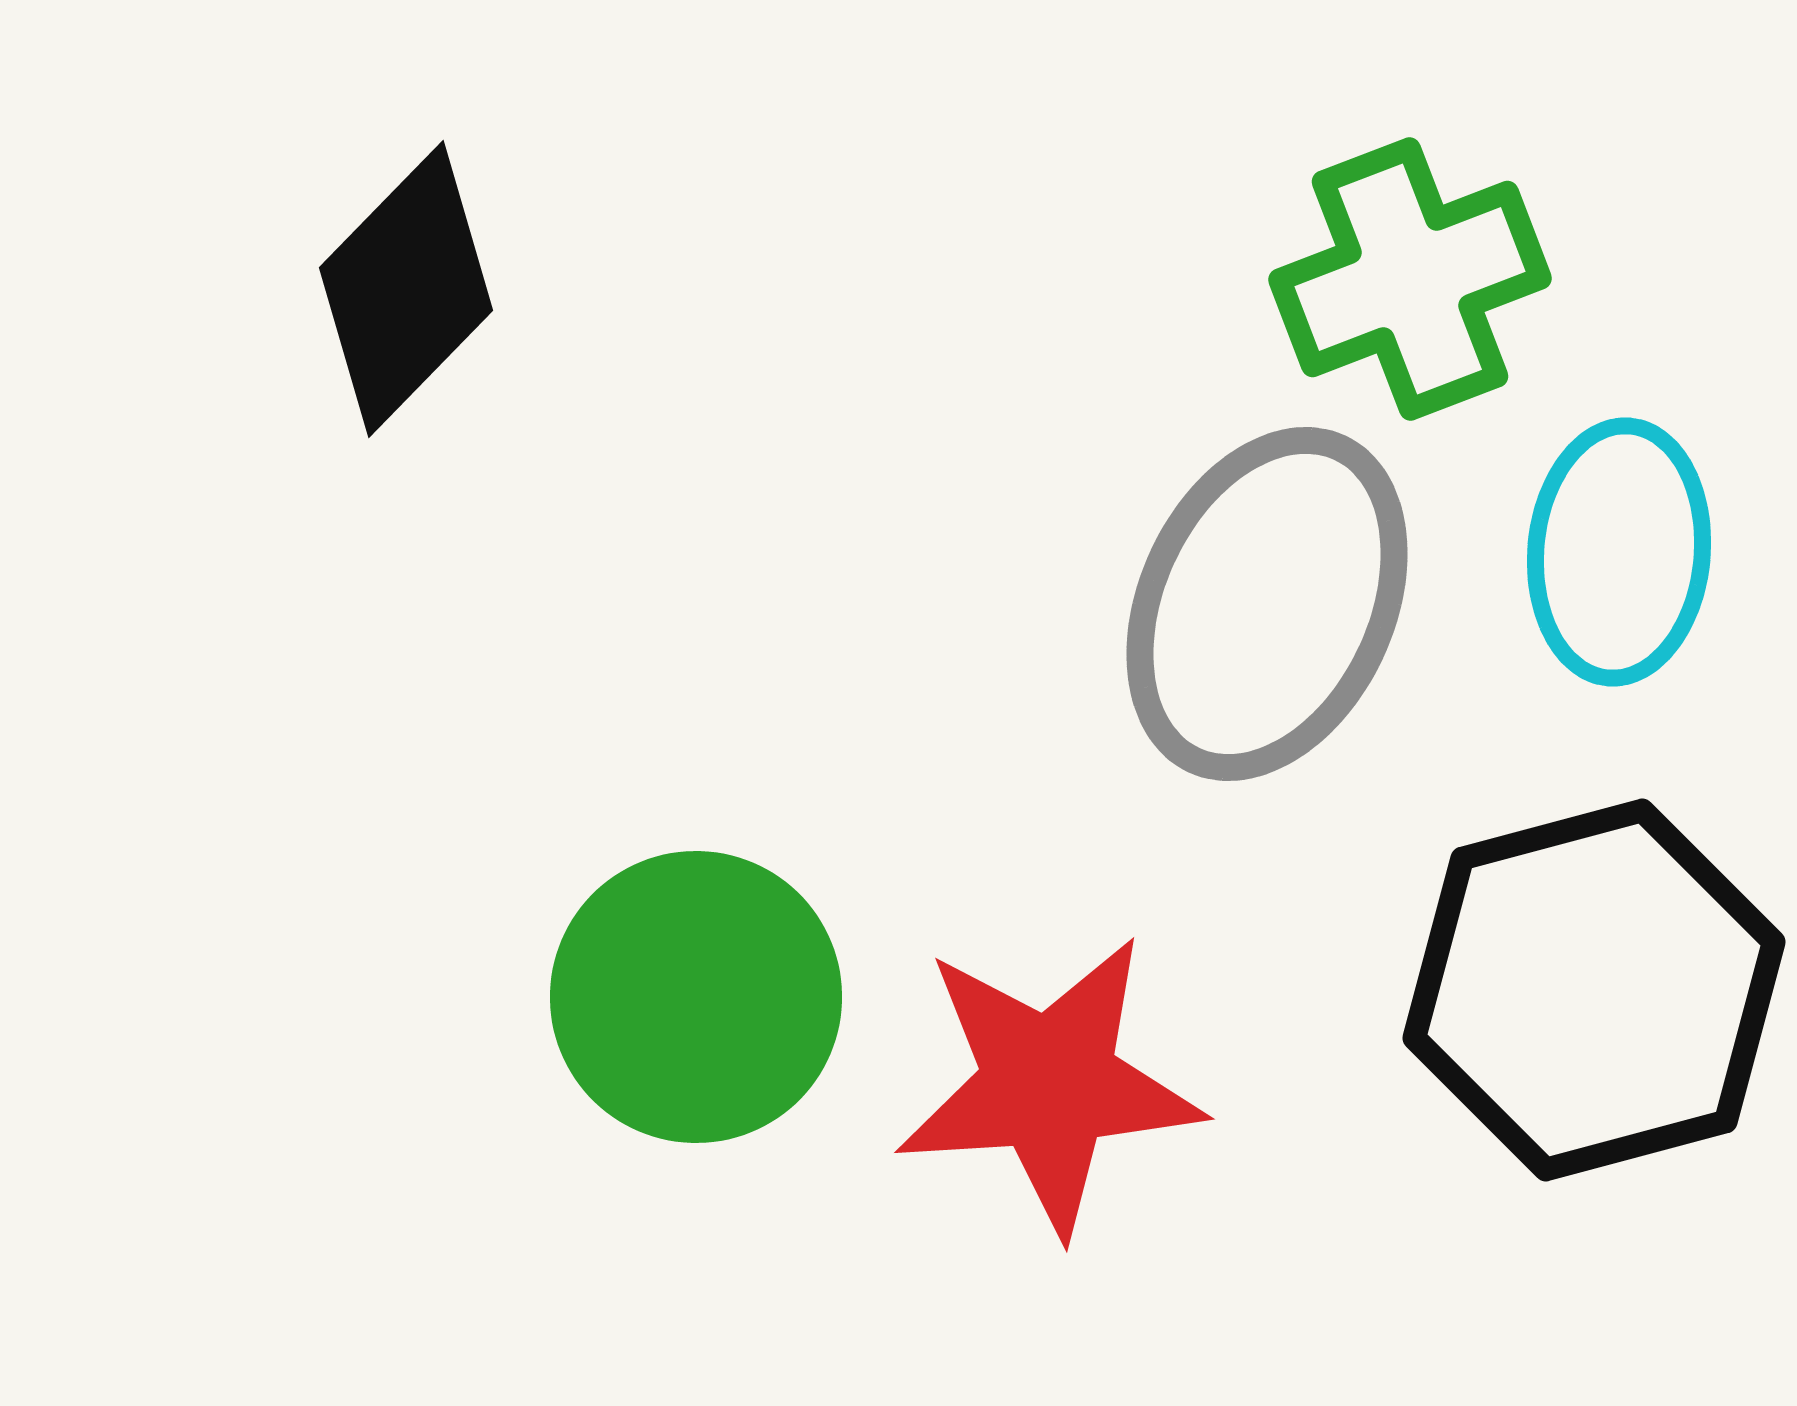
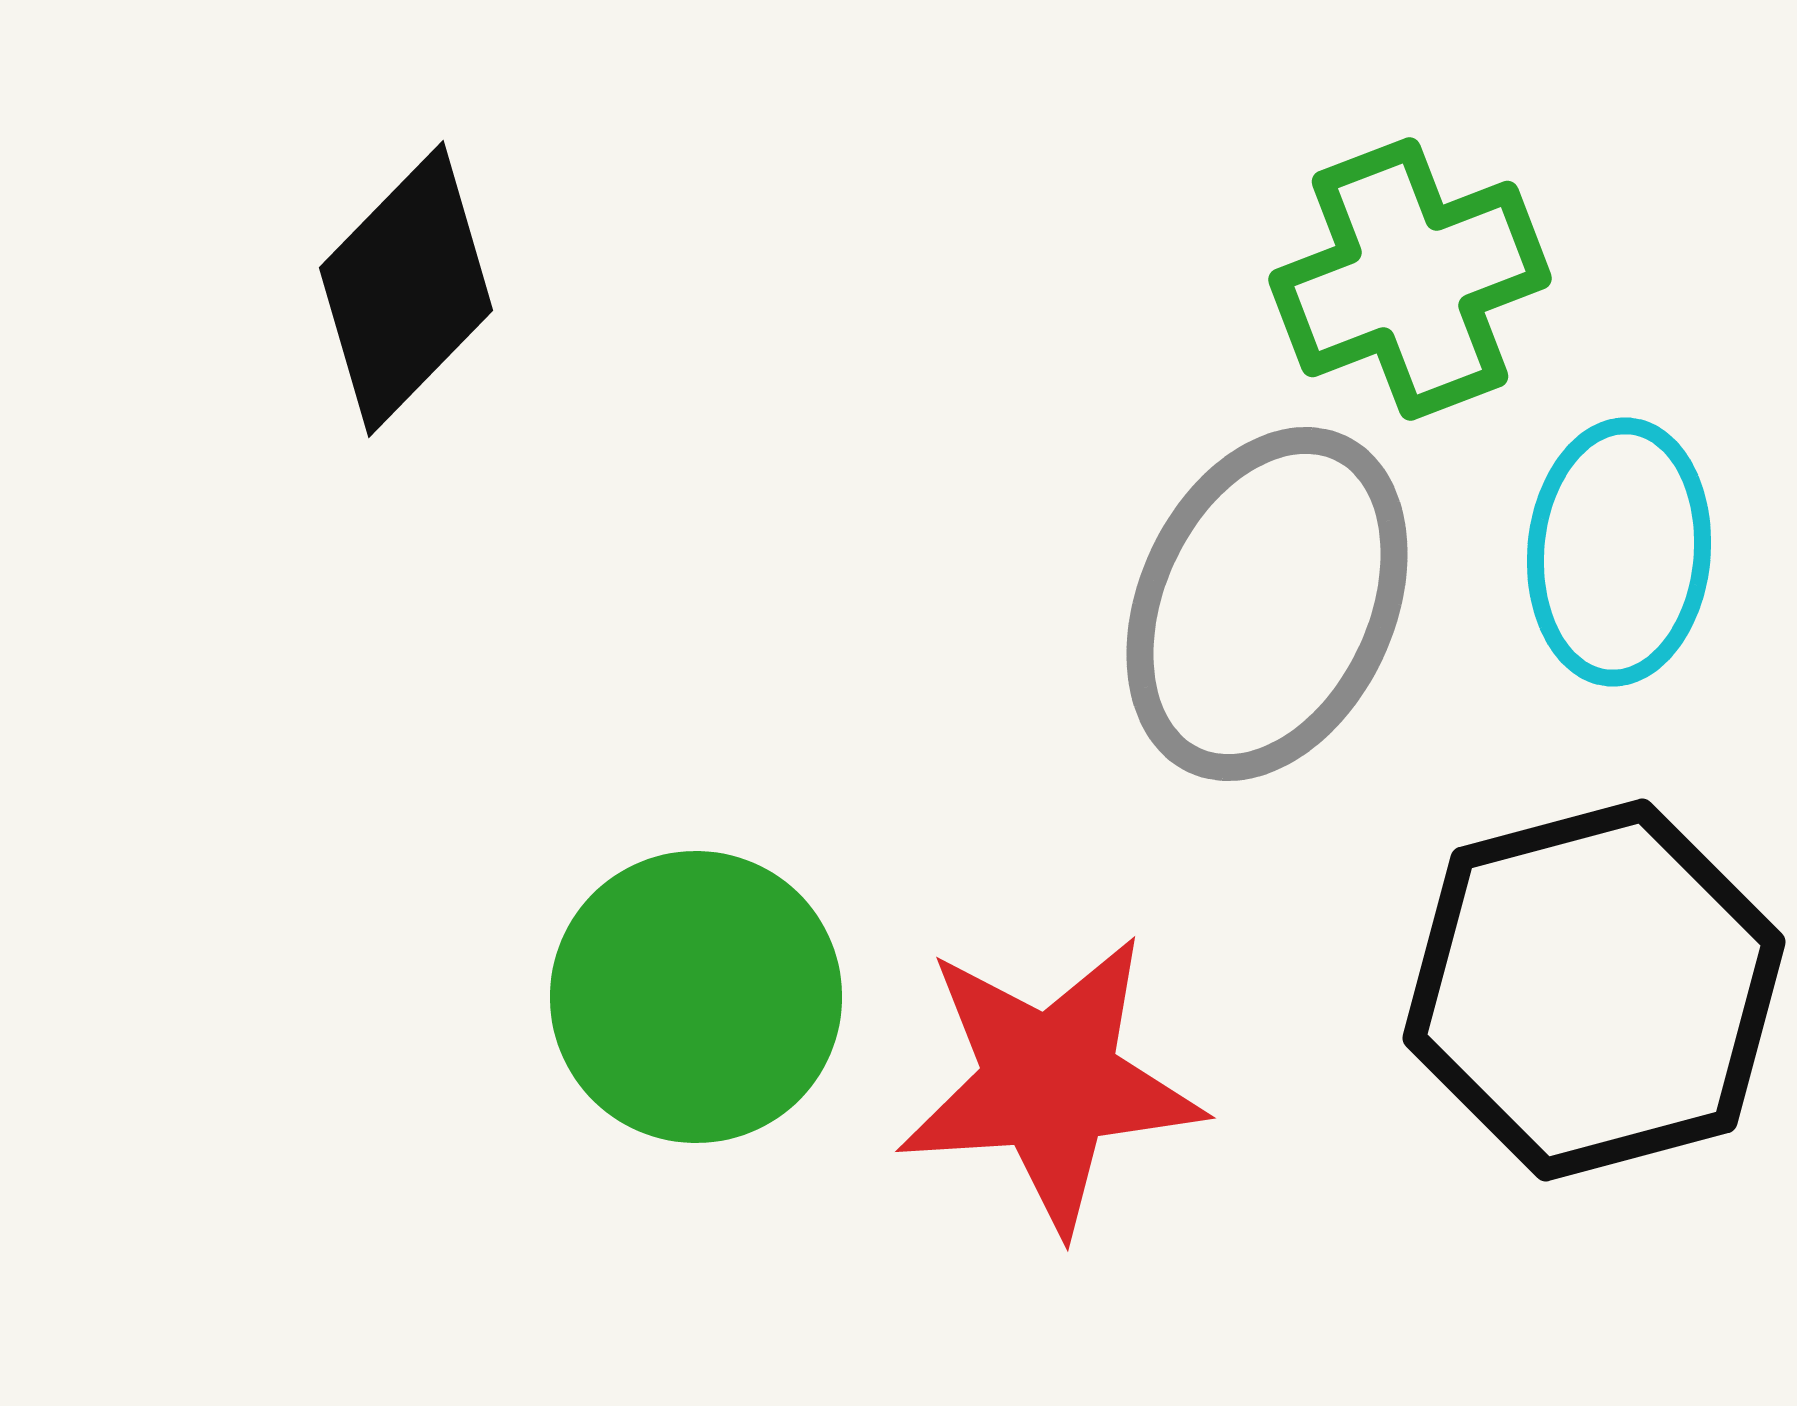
red star: moved 1 px right, 1 px up
